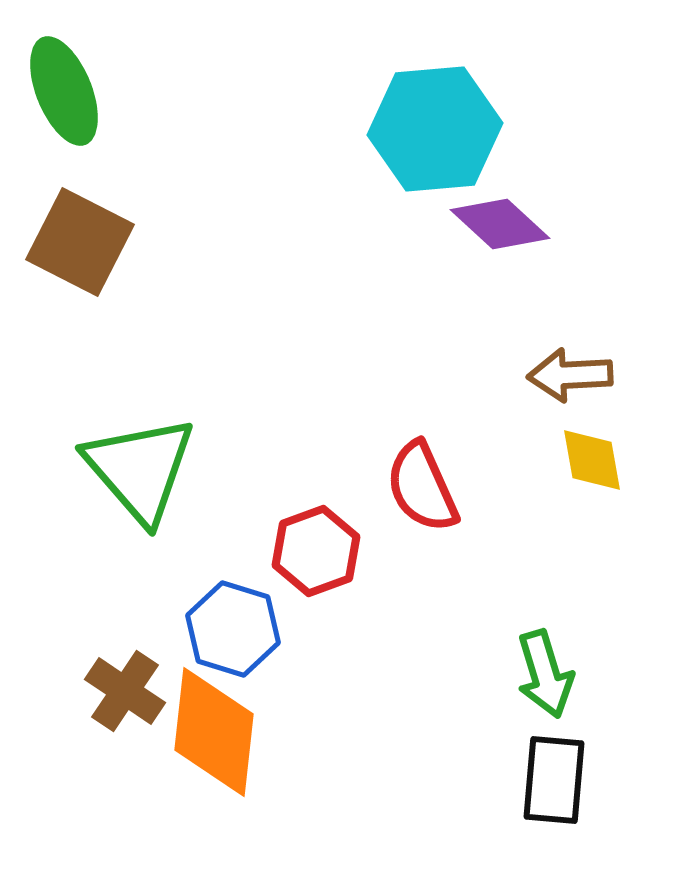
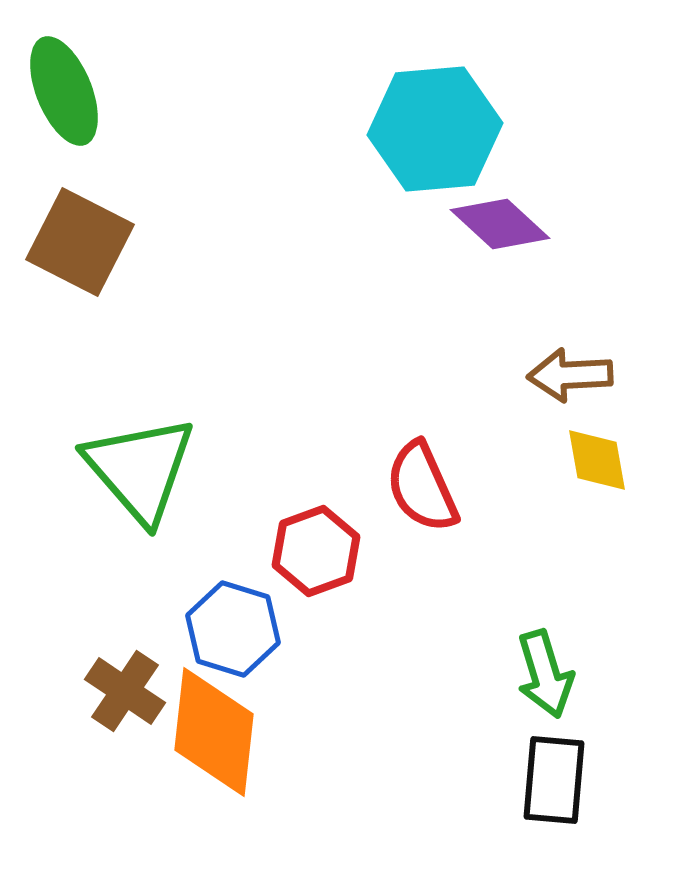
yellow diamond: moved 5 px right
